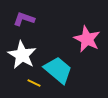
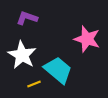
purple L-shape: moved 3 px right, 1 px up
pink star: rotated 8 degrees counterclockwise
yellow line: moved 1 px down; rotated 48 degrees counterclockwise
